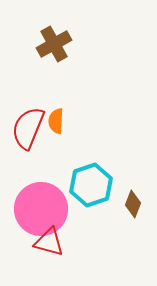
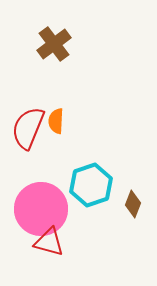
brown cross: rotated 8 degrees counterclockwise
